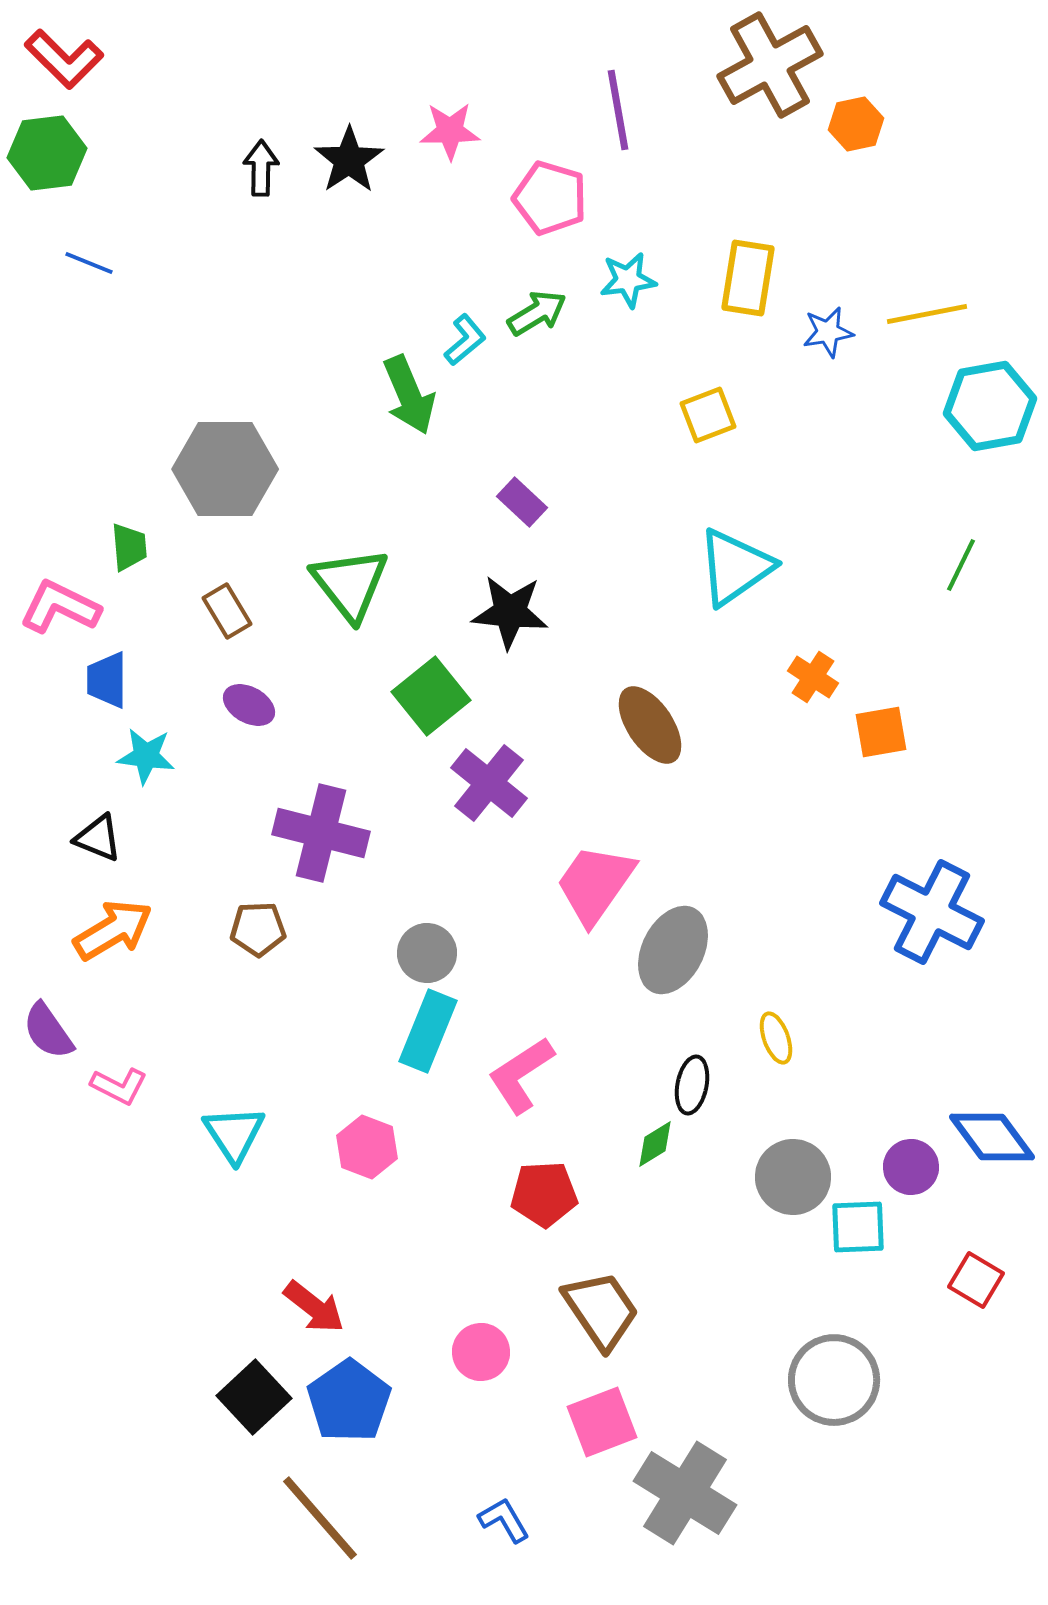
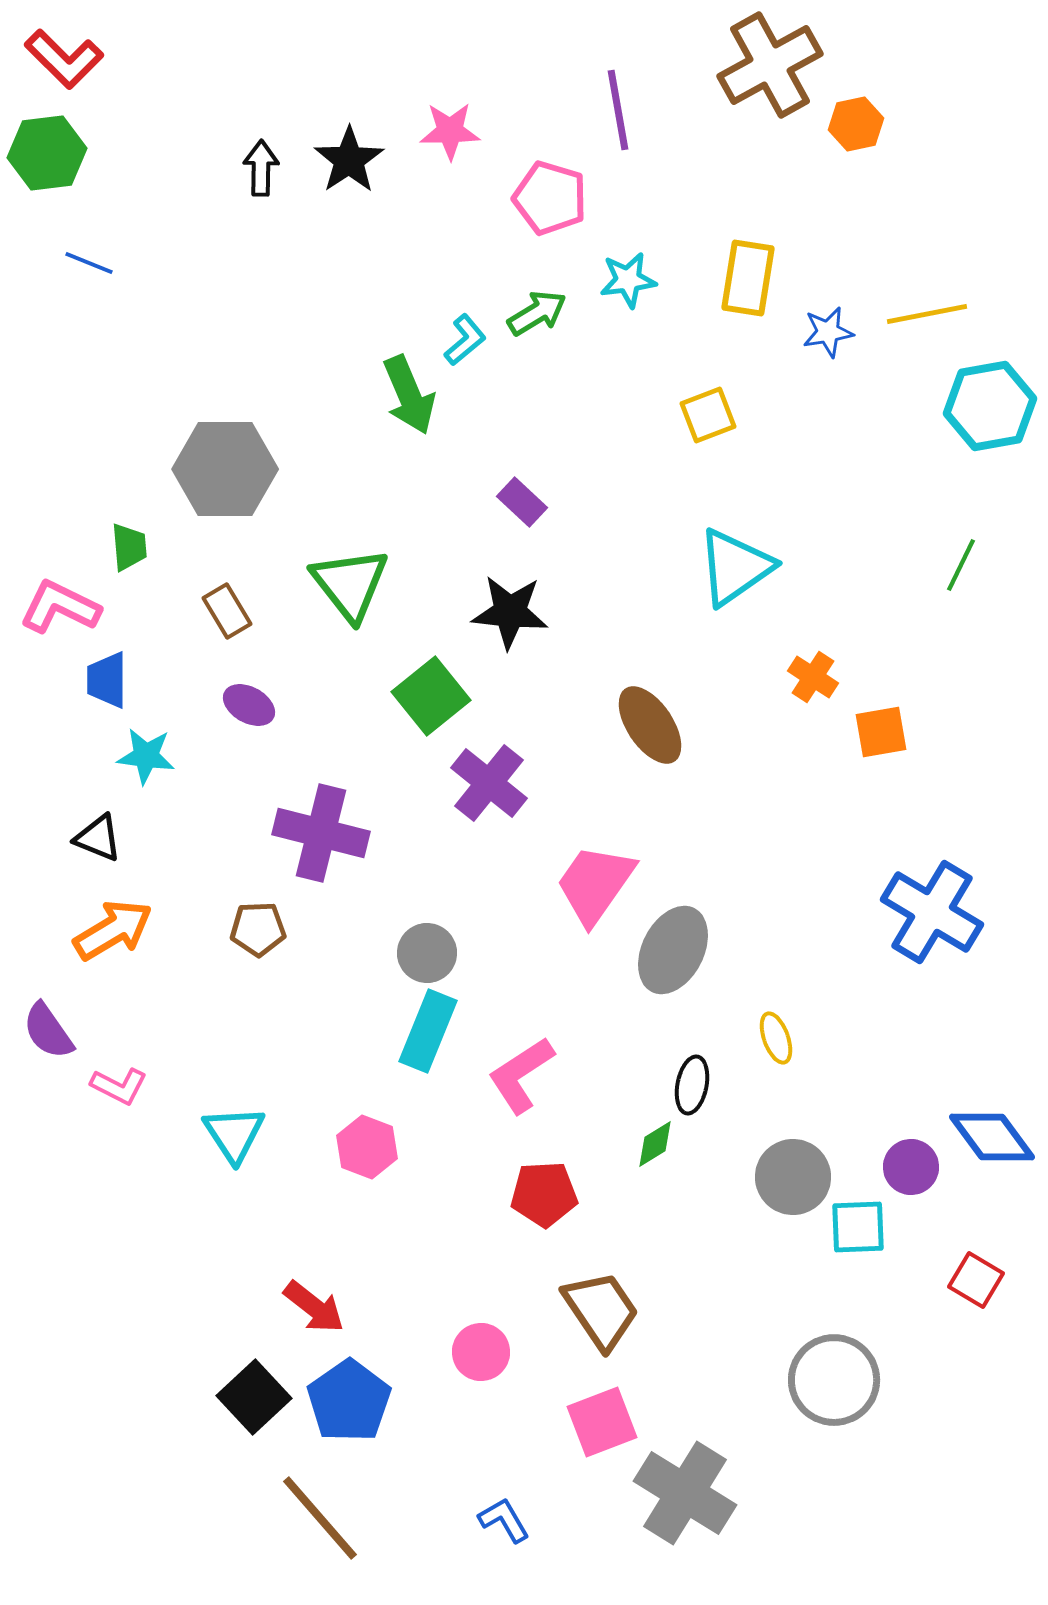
blue cross at (932, 912): rotated 4 degrees clockwise
